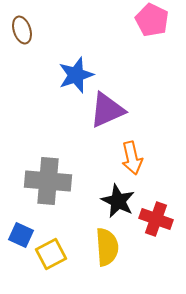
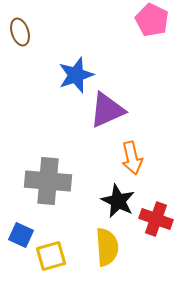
brown ellipse: moved 2 px left, 2 px down
yellow square: moved 2 px down; rotated 12 degrees clockwise
